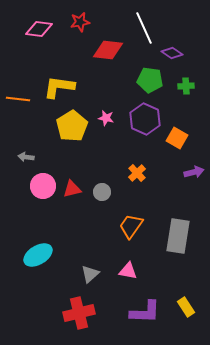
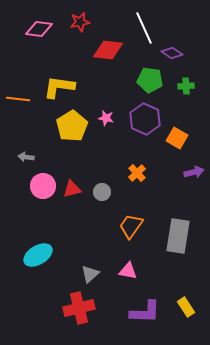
red cross: moved 5 px up
